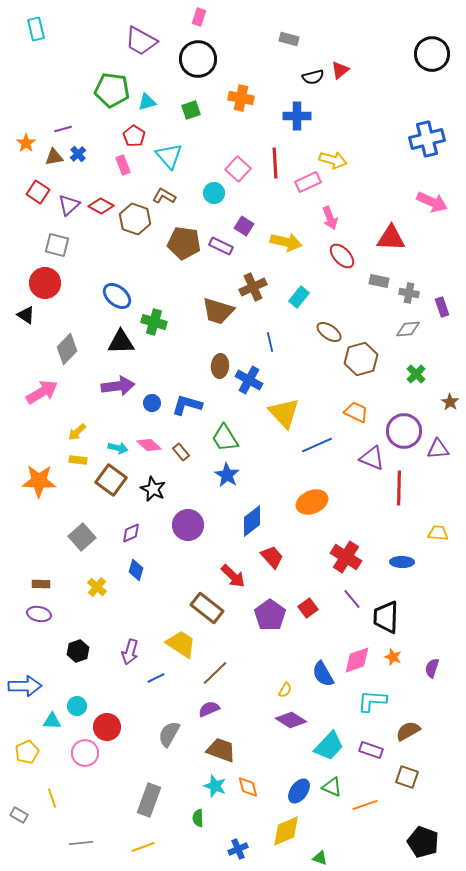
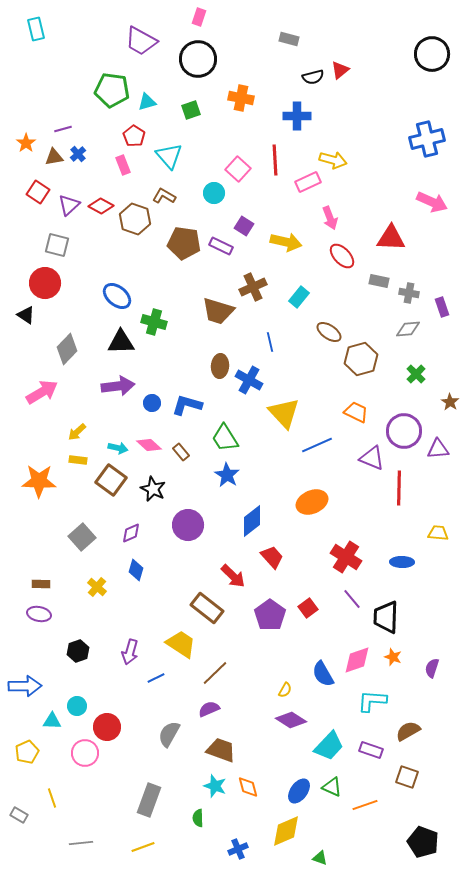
red line at (275, 163): moved 3 px up
